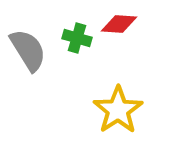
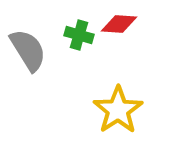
green cross: moved 2 px right, 3 px up
